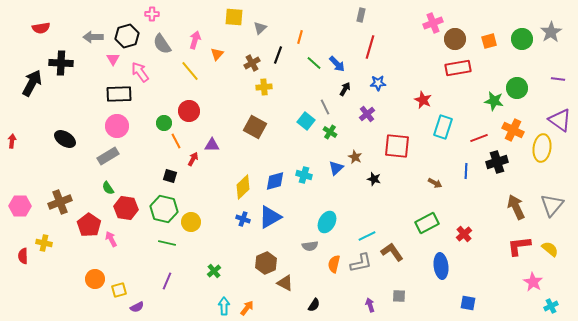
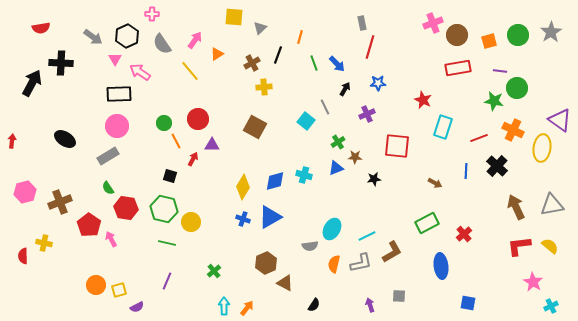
gray rectangle at (361, 15): moved 1 px right, 8 px down; rotated 24 degrees counterclockwise
black hexagon at (127, 36): rotated 10 degrees counterclockwise
gray arrow at (93, 37): rotated 144 degrees counterclockwise
brown circle at (455, 39): moved 2 px right, 4 px up
green circle at (522, 39): moved 4 px left, 4 px up
pink arrow at (195, 40): rotated 18 degrees clockwise
orange triangle at (217, 54): rotated 16 degrees clockwise
pink triangle at (113, 59): moved 2 px right
green line at (314, 63): rotated 28 degrees clockwise
pink arrow at (140, 72): rotated 20 degrees counterclockwise
purple line at (558, 79): moved 58 px left, 8 px up
red circle at (189, 111): moved 9 px right, 8 px down
purple cross at (367, 114): rotated 14 degrees clockwise
green cross at (330, 132): moved 8 px right, 10 px down; rotated 24 degrees clockwise
brown star at (355, 157): rotated 24 degrees counterclockwise
black cross at (497, 162): moved 4 px down; rotated 30 degrees counterclockwise
blue triangle at (336, 168): rotated 21 degrees clockwise
black star at (374, 179): rotated 24 degrees counterclockwise
yellow diamond at (243, 187): rotated 15 degrees counterclockwise
gray triangle at (552, 205): rotated 40 degrees clockwise
pink hexagon at (20, 206): moved 5 px right, 14 px up; rotated 15 degrees counterclockwise
cyan ellipse at (327, 222): moved 5 px right, 7 px down
yellow semicircle at (550, 249): moved 3 px up
brown L-shape at (392, 252): rotated 95 degrees clockwise
orange circle at (95, 279): moved 1 px right, 6 px down
